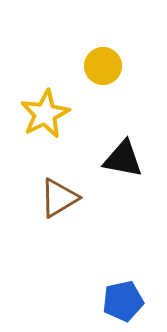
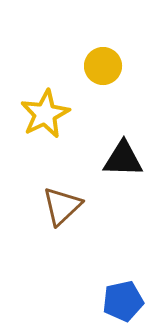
black triangle: rotated 9 degrees counterclockwise
brown triangle: moved 3 px right, 8 px down; rotated 12 degrees counterclockwise
